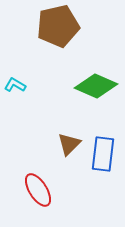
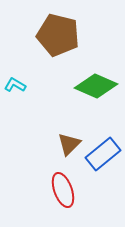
brown pentagon: moved 9 px down; rotated 27 degrees clockwise
blue rectangle: rotated 44 degrees clockwise
red ellipse: moved 25 px right; rotated 12 degrees clockwise
